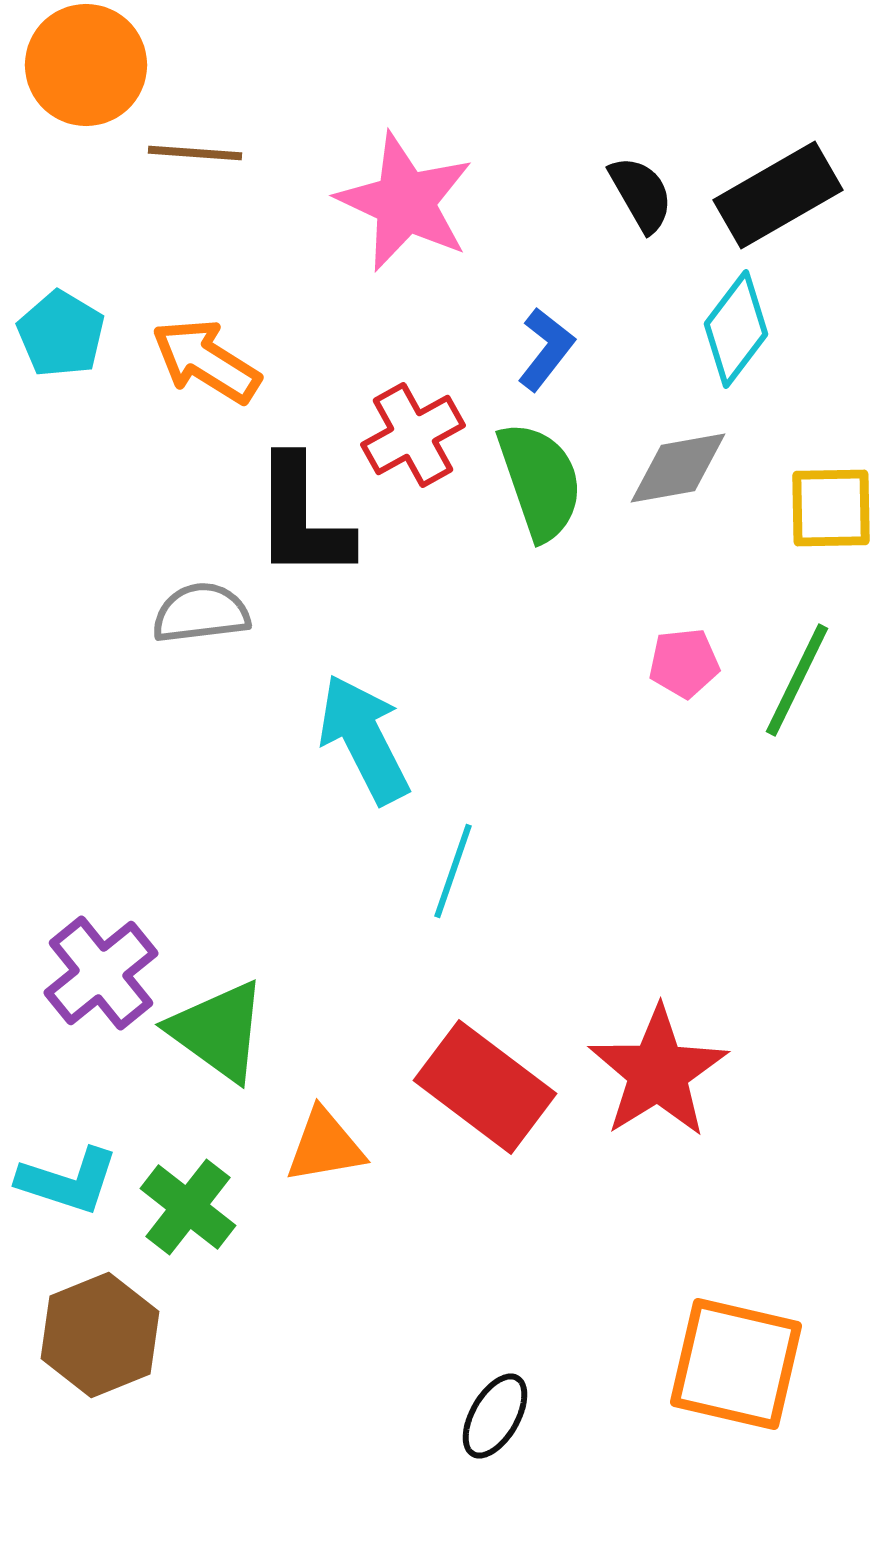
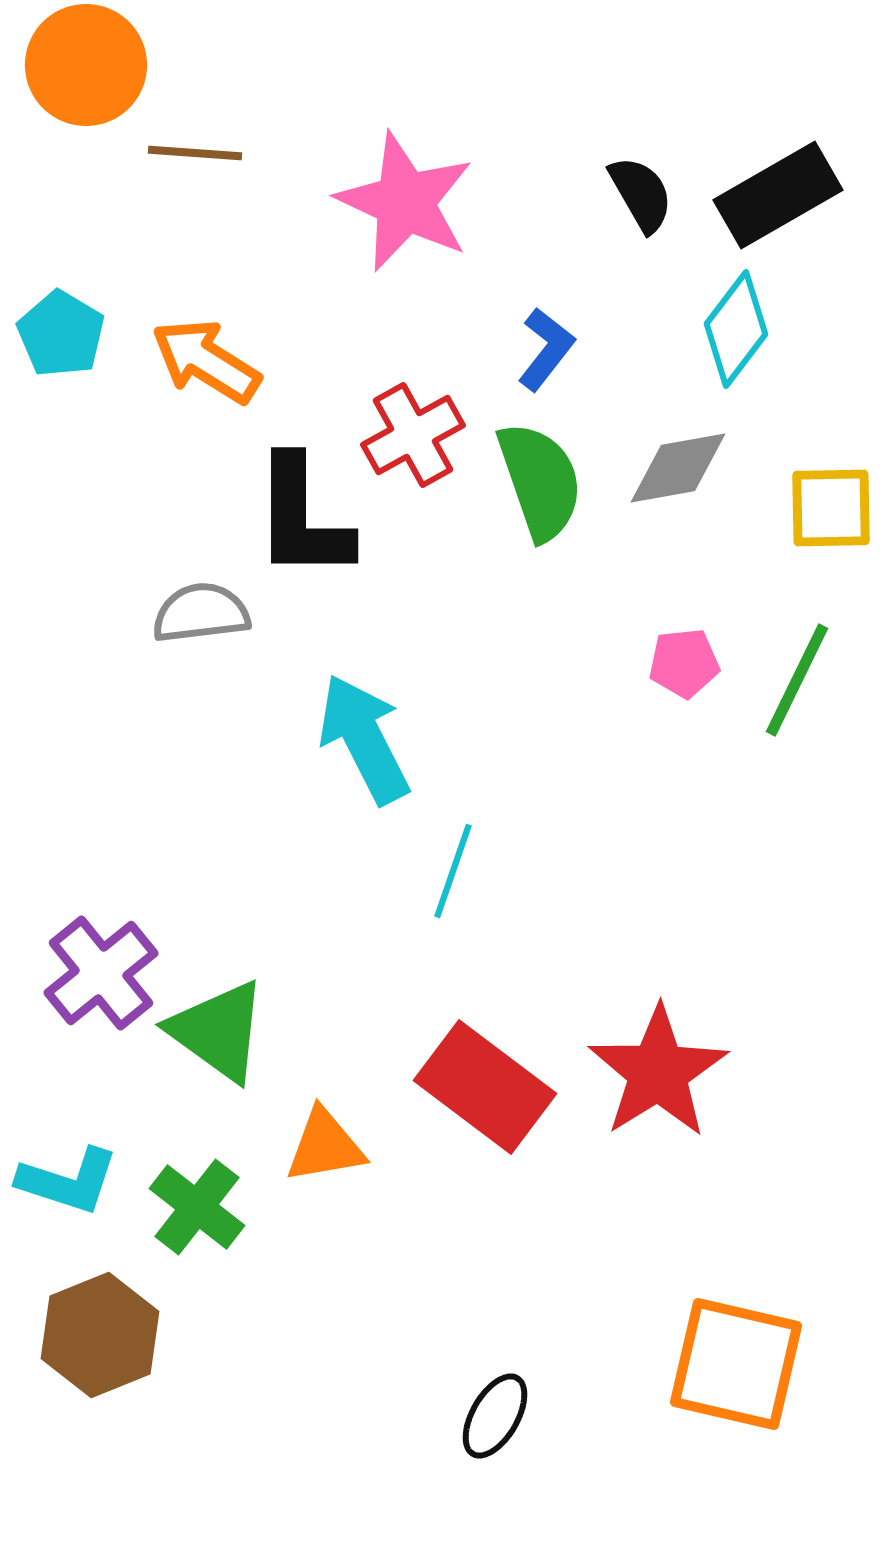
green cross: moved 9 px right
